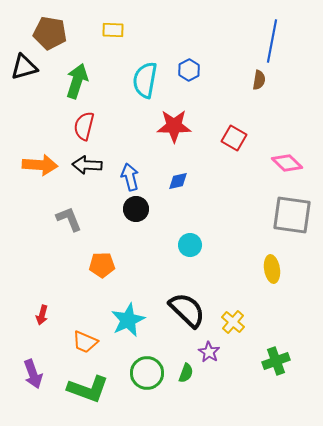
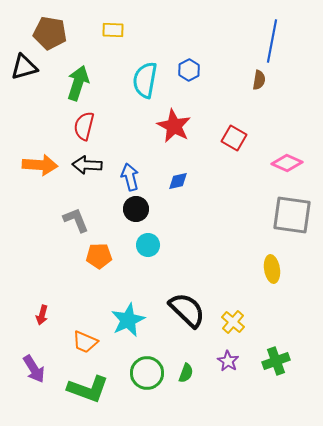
green arrow: moved 1 px right, 2 px down
red star: rotated 28 degrees clockwise
pink diamond: rotated 20 degrees counterclockwise
gray L-shape: moved 7 px right, 1 px down
cyan circle: moved 42 px left
orange pentagon: moved 3 px left, 9 px up
purple star: moved 19 px right, 9 px down
purple arrow: moved 1 px right, 5 px up; rotated 12 degrees counterclockwise
